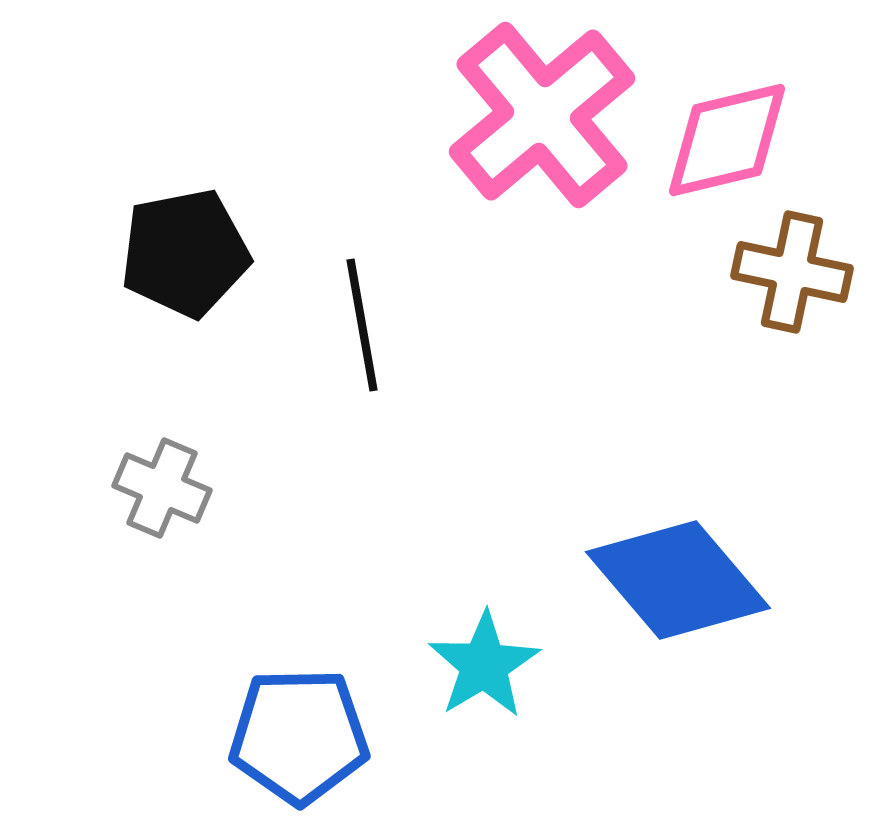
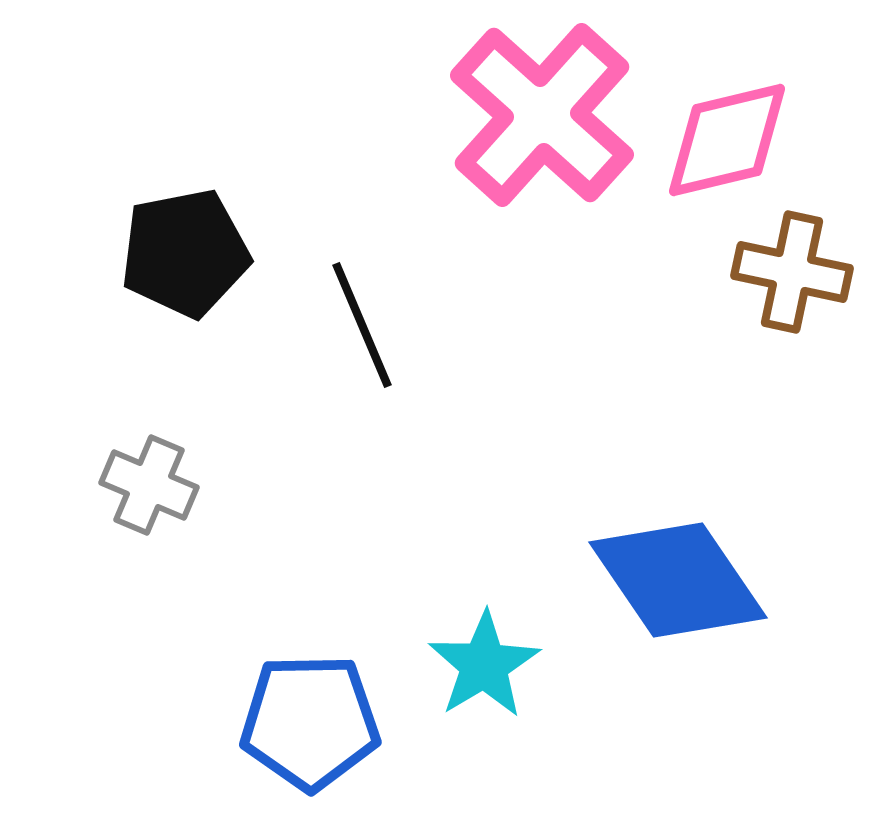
pink cross: rotated 8 degrees counterclockwise
black line: rotated 13 degrees counterclockwise
gray cross: moved 13 px left, 3 px up
blue diamond: rotated 6 degrees clockwise
blue pentagon: moved 11 px right, 14 px up
